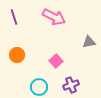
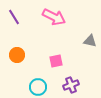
purple line: rotated 14 degrees counterclockwise
gray triangle: moved 1 px right, 1 px up; rotated 24 degrees clockwise
pink square: rotated 32 degrees clockwise
cyan circle: moved 1 px left
